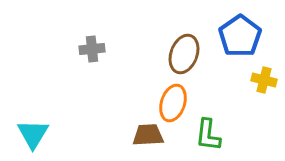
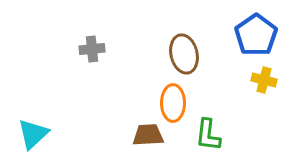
blue pentagon: moved 16 px right, 1 px up
brown ellipse: rotated 33 degrees counterclockwise
orange ellipse: rotated 18 degrees counterclockwise
cyan triangle: rotated 16 degrees clockwise
